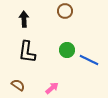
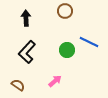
black arrow: moved 2 px right, 1 px up
black L-shape: rotated 35 degrees clockwise
blue line: moved 18 px up
pink arrow: moved 3 px right, 7 px up
